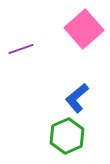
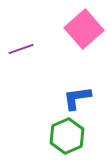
blue L-shape: rotated 32 degrees clockwise
